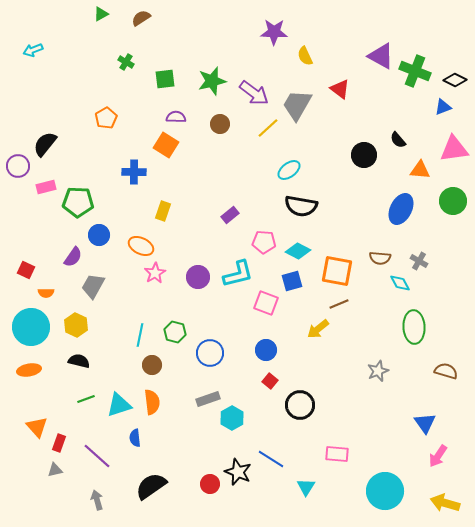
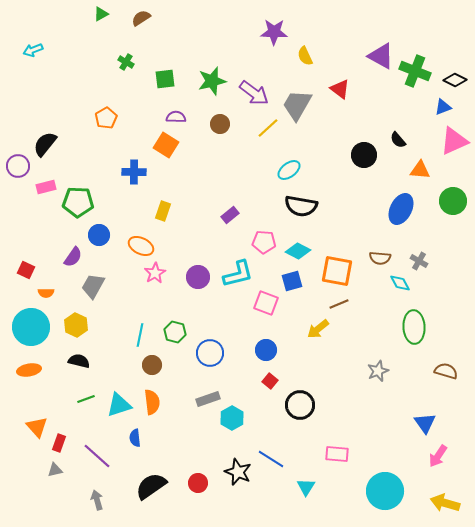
pink triangle at (454, 149): moved 8 px up; rotated 16 degrees counterclockwise
red circle at (210, 484): moved 12 px left, 1 px up
